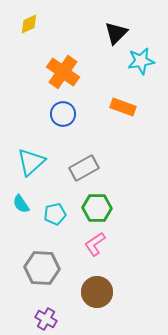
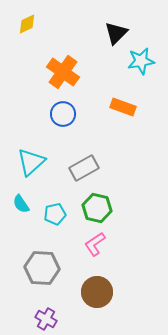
yellow diamond: moved 2 px left
green hexagon: rotated 12 degrees clockwise
